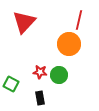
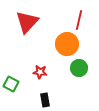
red triangle: moved 3 px right
orange circle: moved 2 px left
green circle: moved 20 px right, 7 px up
black rectangle: moved 5 px right, 2 px down
